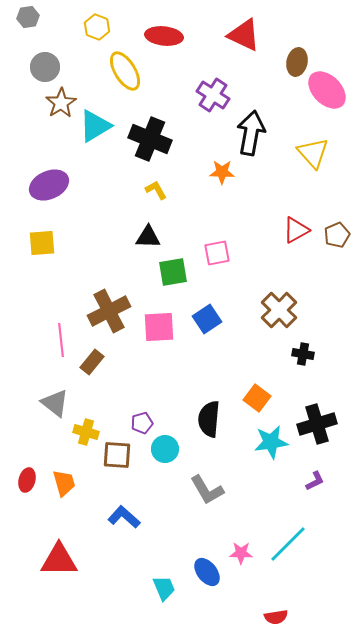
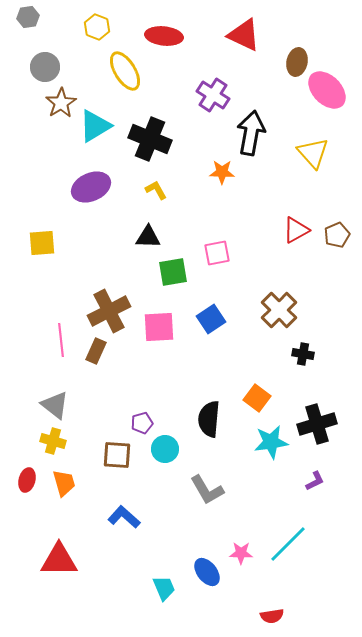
purple ellipse at (49, 185): moved 42 px right, 2 px down
blue square at (207, 319): moved 4 px right
brown rectangle at (92, 362): moved 4 px right, 11 px up; rotated 15 degrees counterclockwise
gray triangle at (55, 403): moved 2 px down
yellow cross at (86, 432): moved 33 px left, 9 px down
red semicircle at (276, 617): moved 4 px left, 1 px up
